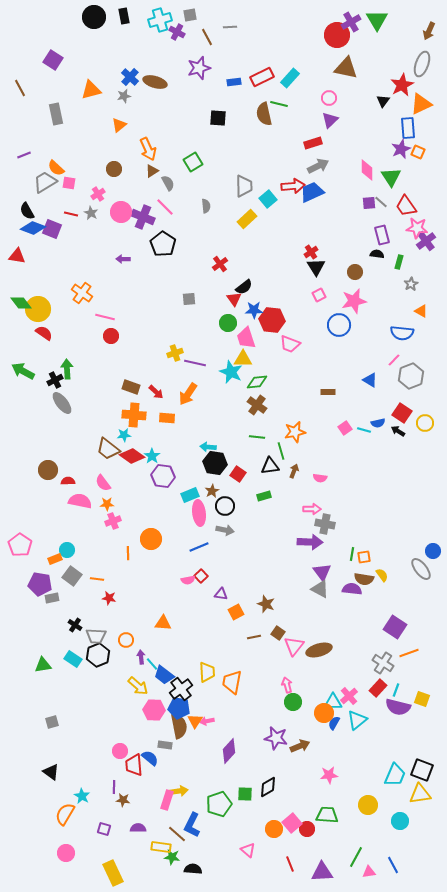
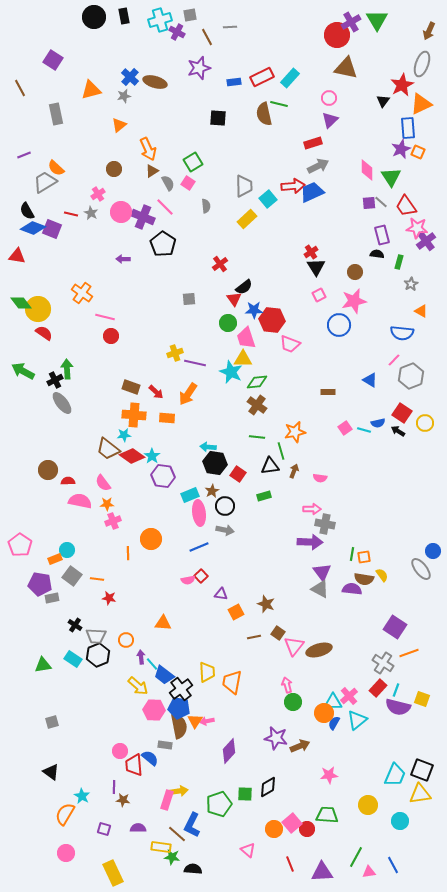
pink square at (69, 183): moved 119 px right; rotated 24 degrees clockwise
